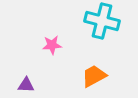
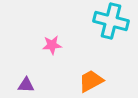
cyan cross: moved 9 px right
orange trapezoid: moved 3 px left, 5 px down
